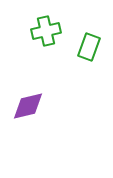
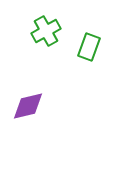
green cross: rotated 16 degrees counterclockwise
